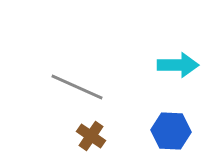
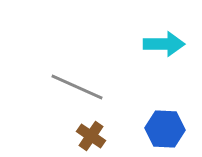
cyan arrow: moved 14 px left, 21 px up
blue hexagon: moved 6 px left, 2 px up
